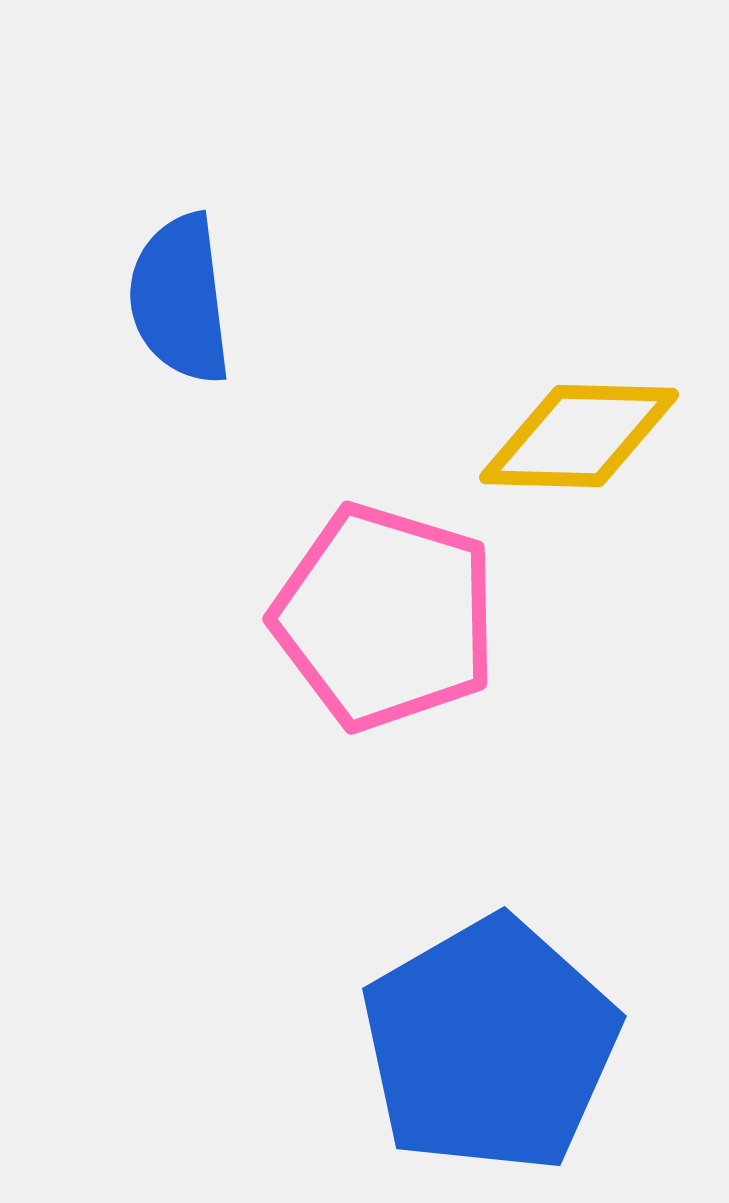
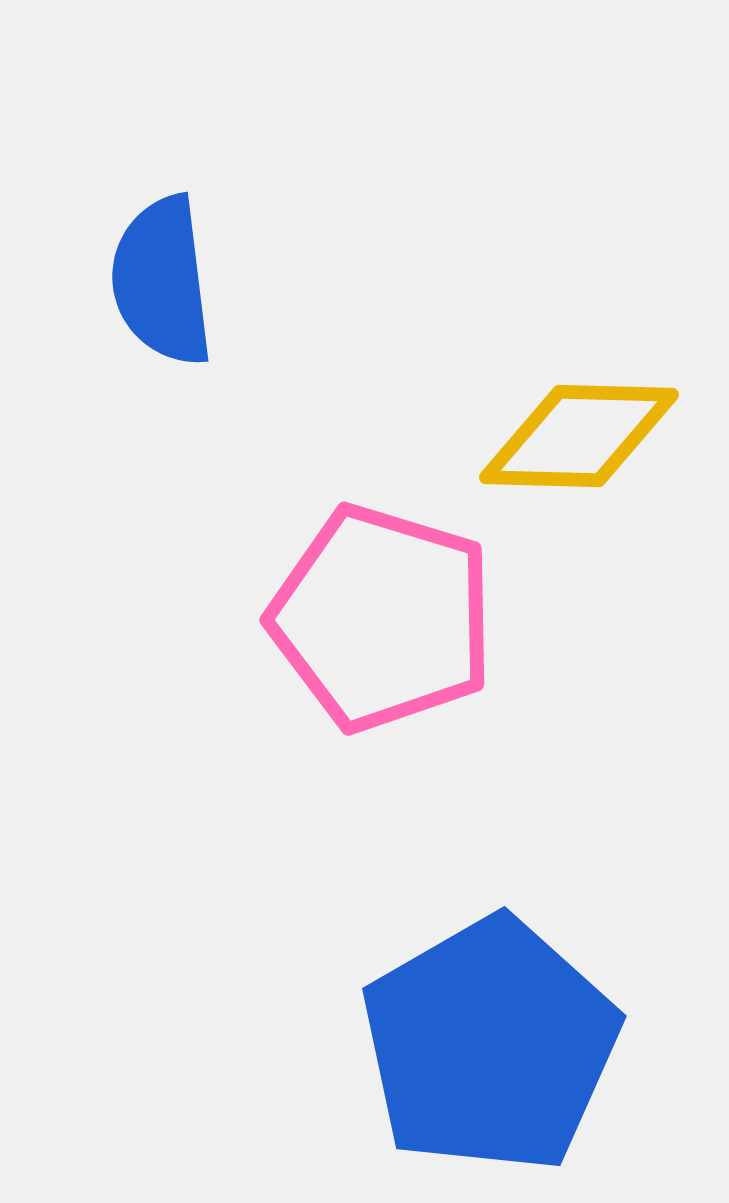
blue semicircle: moved 18 px left, 18 px up
pink pentagon: moved 3 px left, 1 px down
